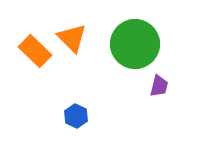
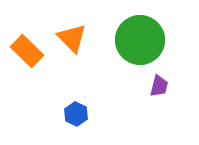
green circle: moved 5 px right, 4 px up
orange rectangle: moved 8 px left
blue hexagon: moved 2 px up
